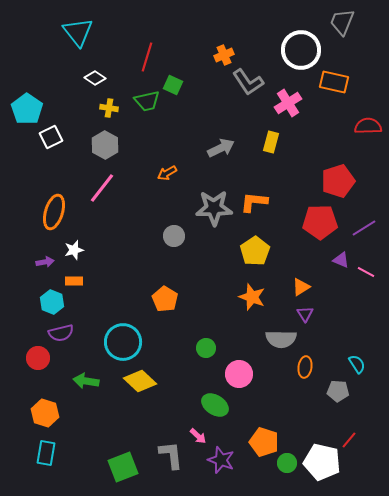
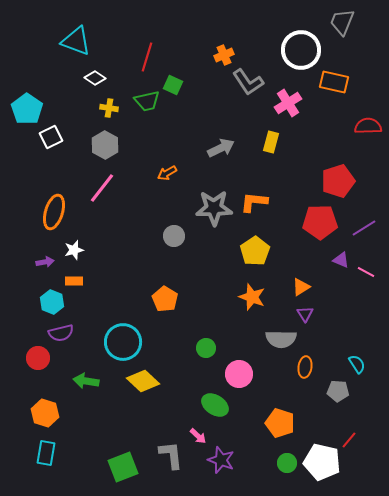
cyan triangle at (78, 32): moved 2 px left, 9 px down; rotated 32 degrees counterclockwise
yellow diamond at (140, 381): moved 3 px right
orange pentagon at (264, 442): moved 16 px right, 19 px up
